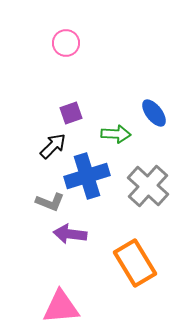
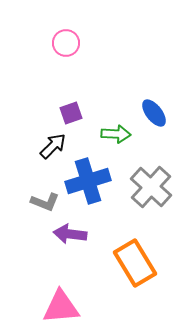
blue cross: moved 1 px right, 5 px down
gray cross: moved 3 px right, 1 px down
gray L-shape: moved 5 px left
